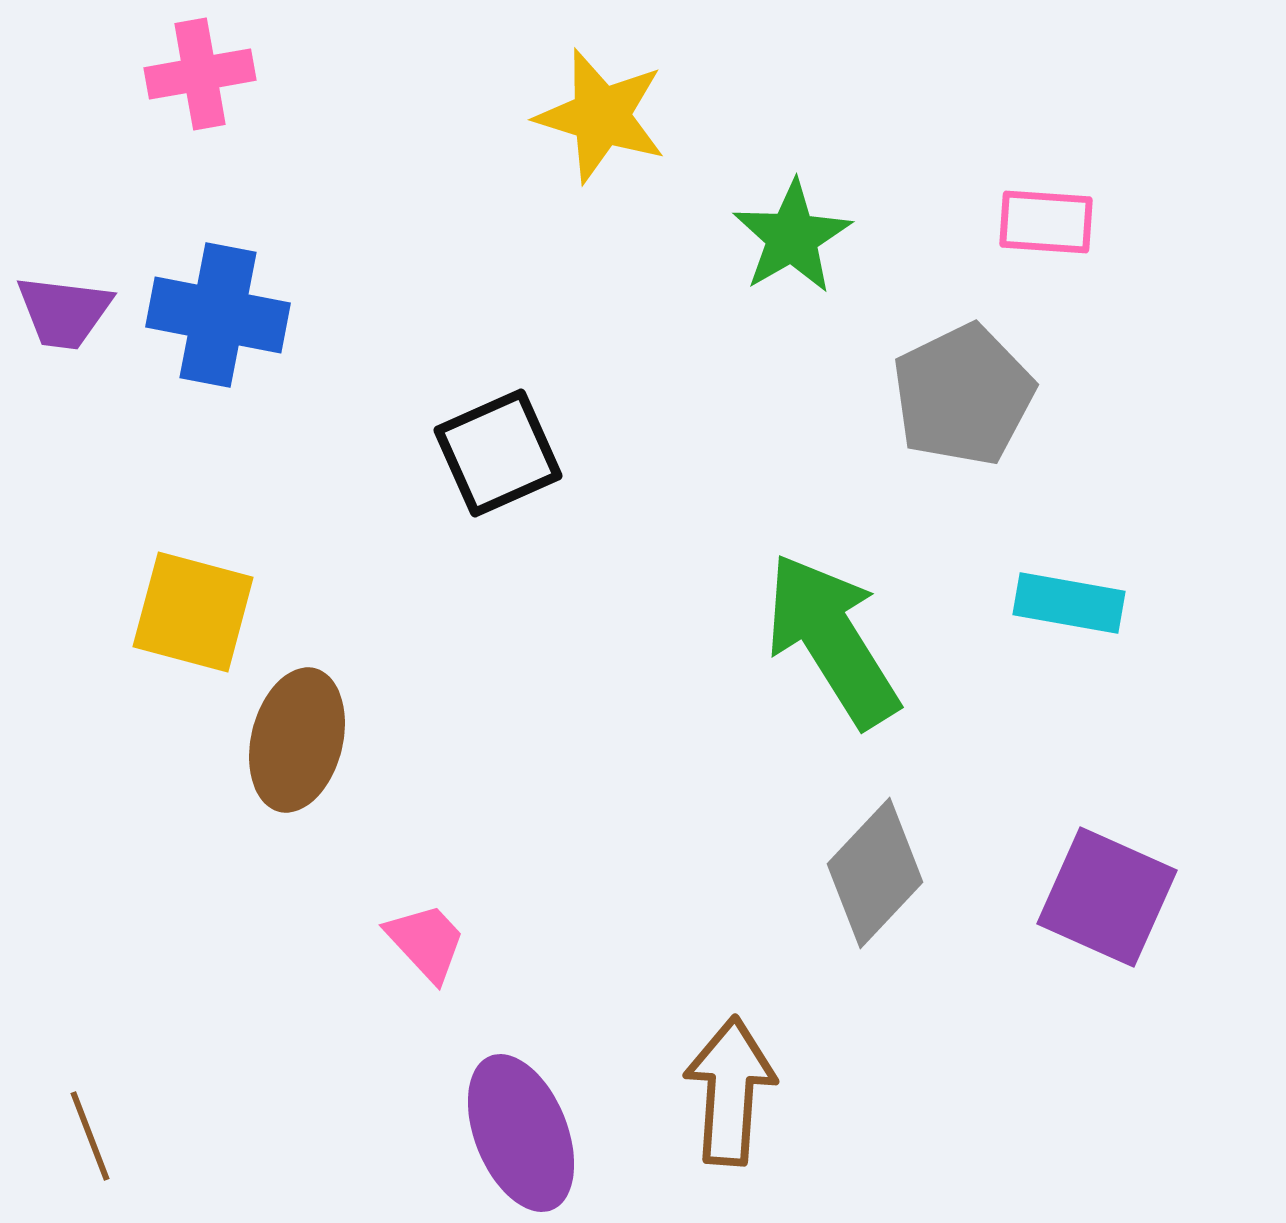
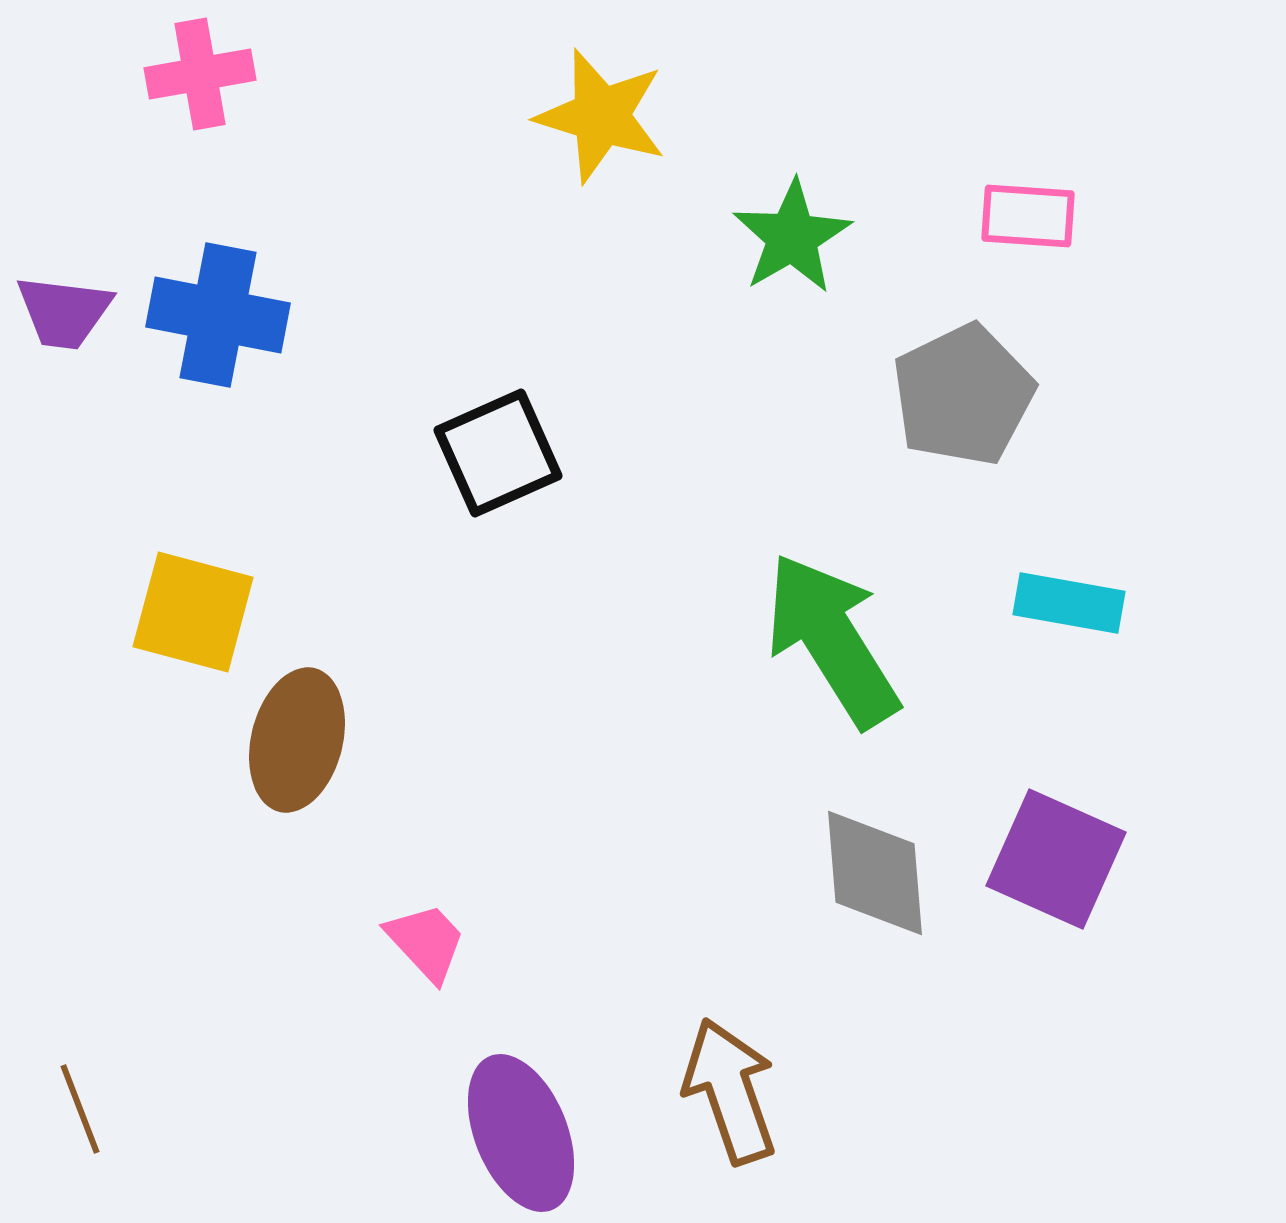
pink rectangle: moved 18 px left, 6 px up
gray diamond: rotated 48 degrees counterclockwise
purple square: moved 51 px left, 38 px up
brown arrow: rotated 23 degrees counterclockwise
brown line: moved 10 px left, 27 px up
